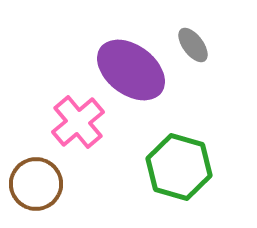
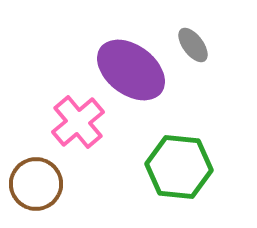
green hexagon: rotated 10 degrees counterclockwise
